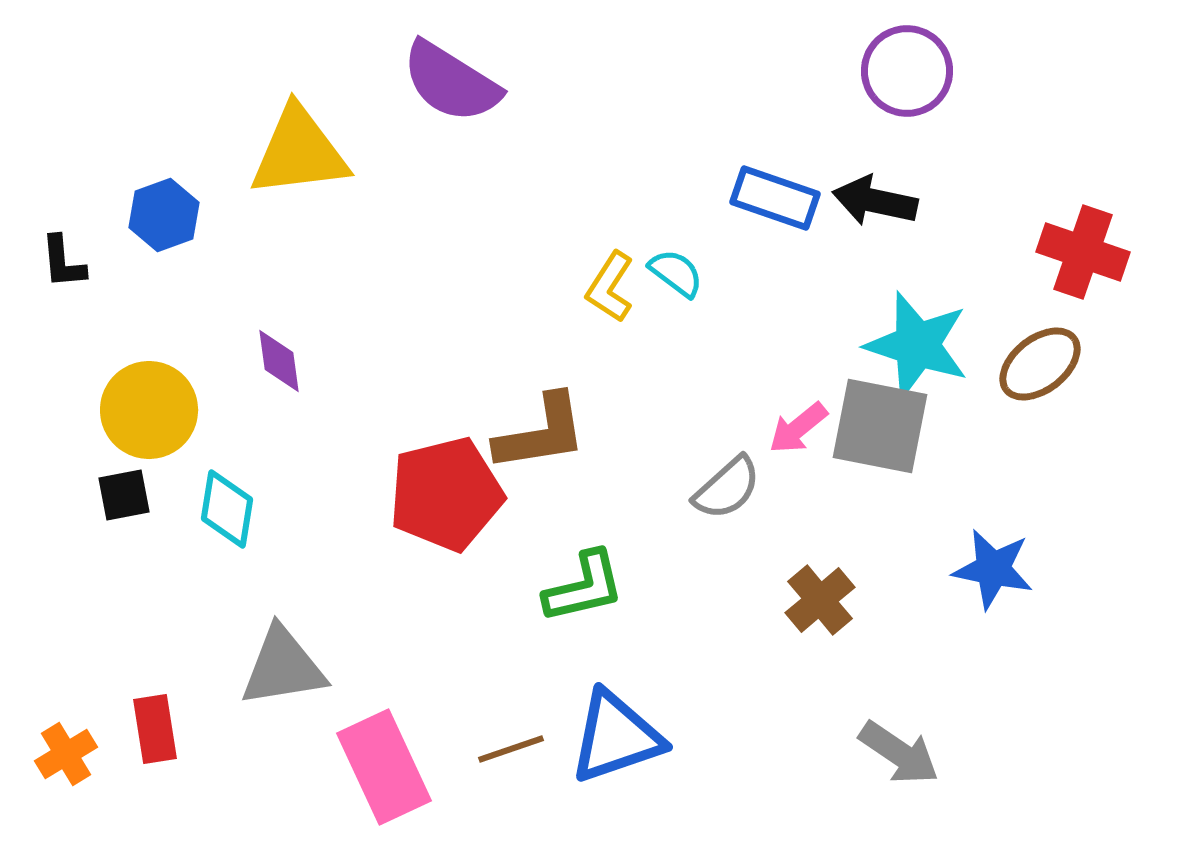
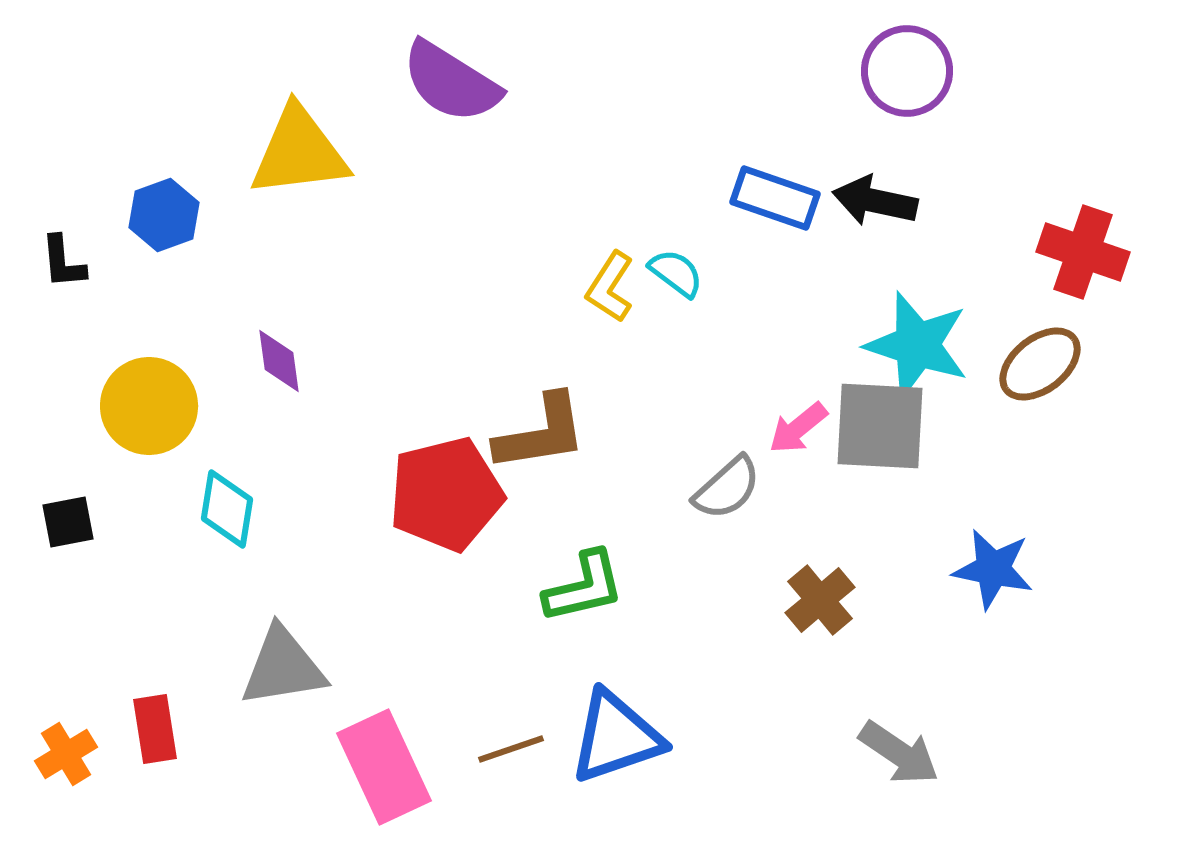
yellow circle: moved 4 px up
gray square: rotated 8 degrees counterclockwise
black square: moved 56 px left, 27 px down
